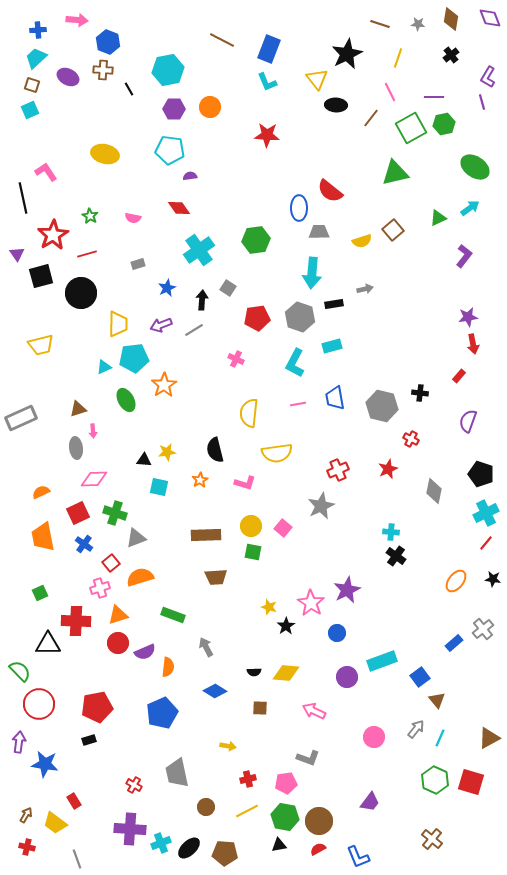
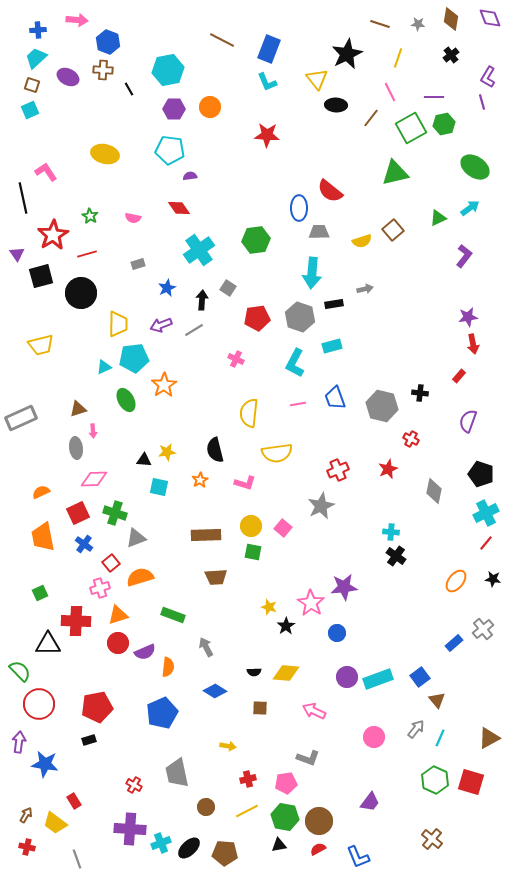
blue trapezoid at (335, 398): rotated 10 degrees counterclockwise
purple star at (347, 590): moved 3 px left, 3 px up; rotated 20 degrees clockwise
cyan rectangle at (382, 661): moved 4 px left, 18 px down
